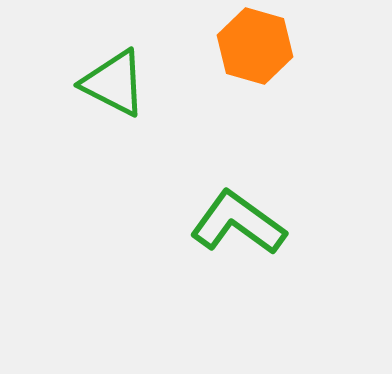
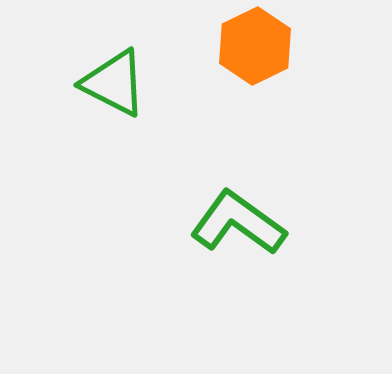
orange hexagon: rotated 18 degrees clockwise
